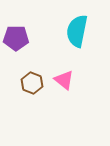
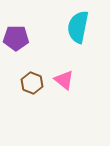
cyan semicircle: moved 1 px right, 4 px up
